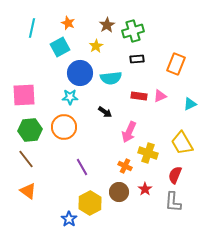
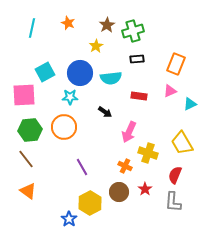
cyan square: moved 15 px left, 25 px down
pink triangle: moved 10 px right, 5 px up
